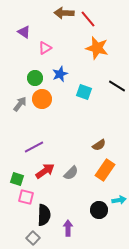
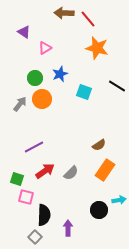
gray square: moved 2 px right, 1 px up
